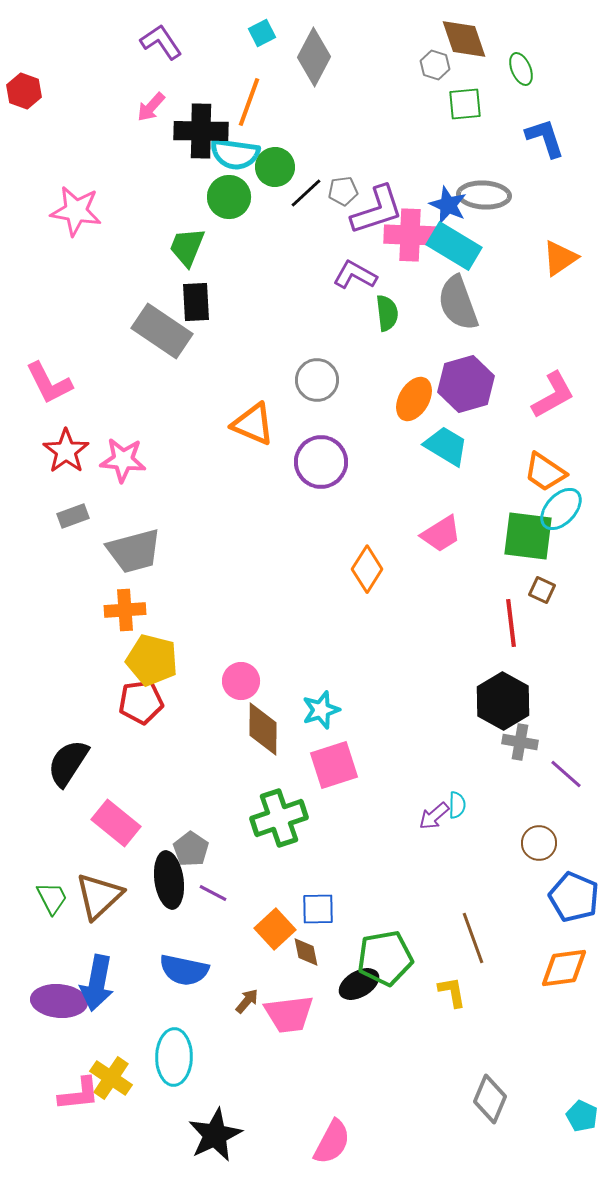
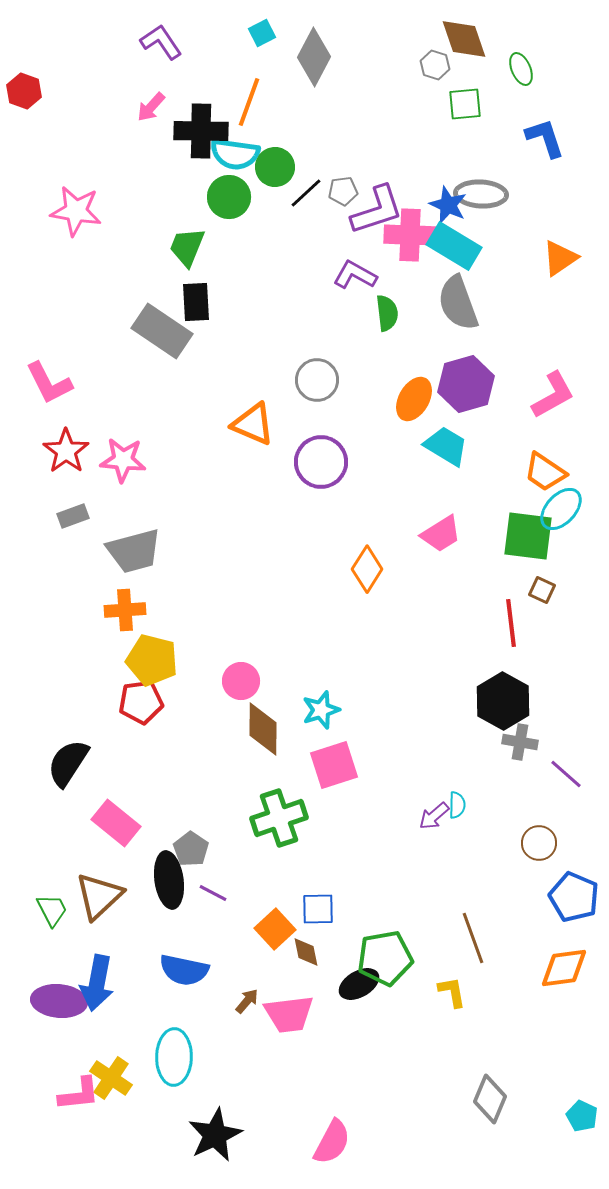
gray ellipse at (484, 195): moved 3 px left, 1 px up
green trapezoid at (52, 898): moved 12 px down
